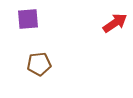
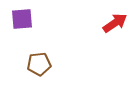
purple square: moved 6 px left
